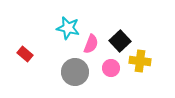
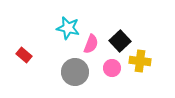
red rectangle: moved 1 px left, 1 px down
pink circle: moved 1 px right
